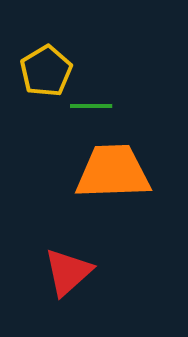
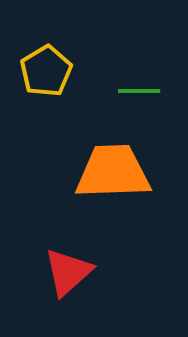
green line: moved 48 px right, 15 px up
